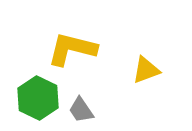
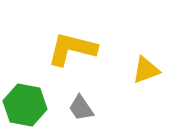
green hexagon: moved 13 px left, 7 px down; rotated 15 degrees counterclockwise
gray trapezoid: moved 2 px up
